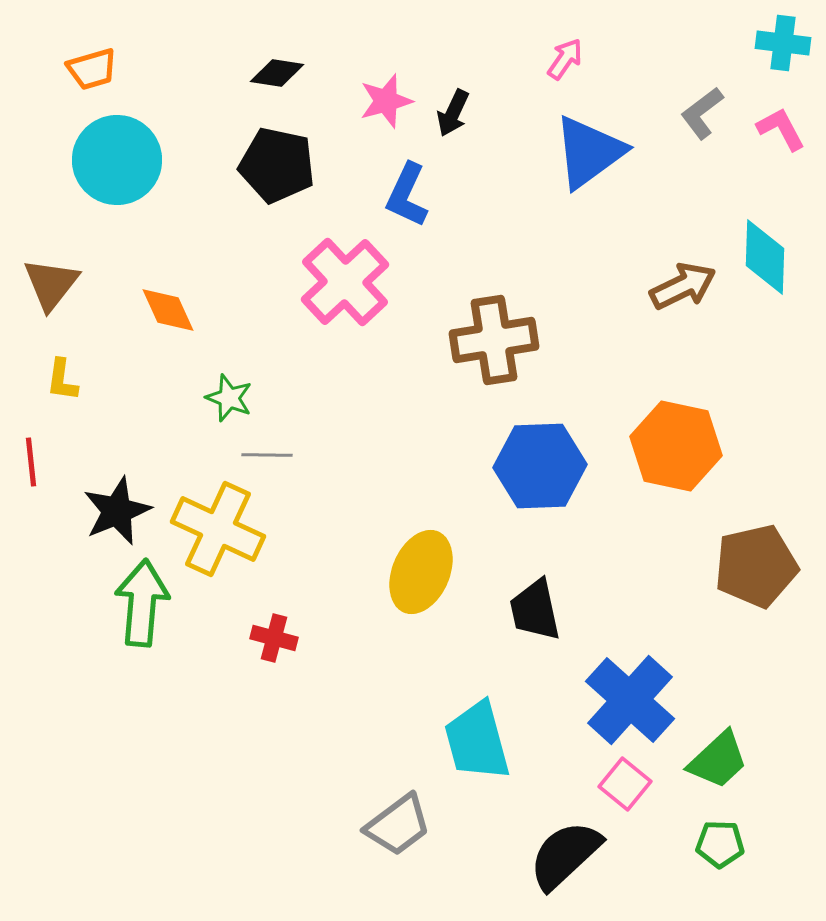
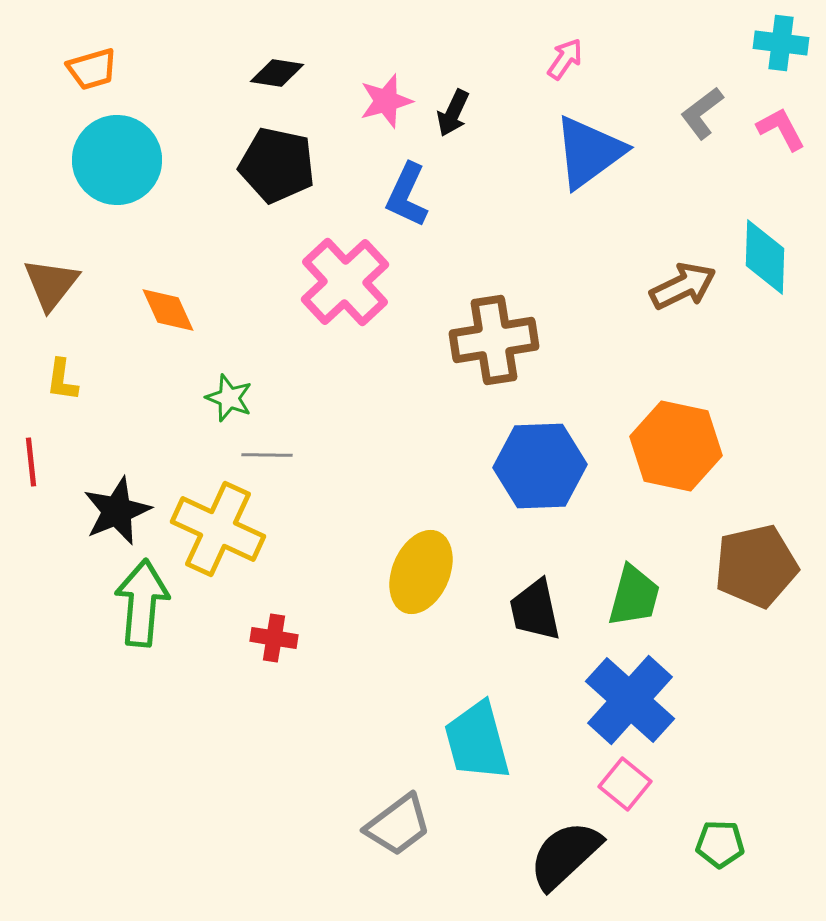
cyan cross: moved 2 px left
red cross: rotated 6 degrees counterclockwise
green trapezoid: moved 84 px left, 164 px up; rotated 32 degrees counterclockwise
